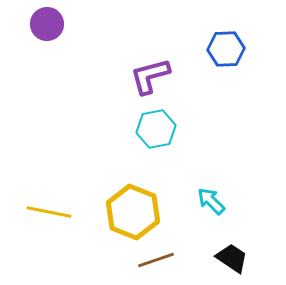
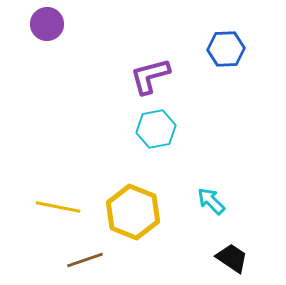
yellow line: moved 9 px right, 5 px up
brown line: moved 71 px left
